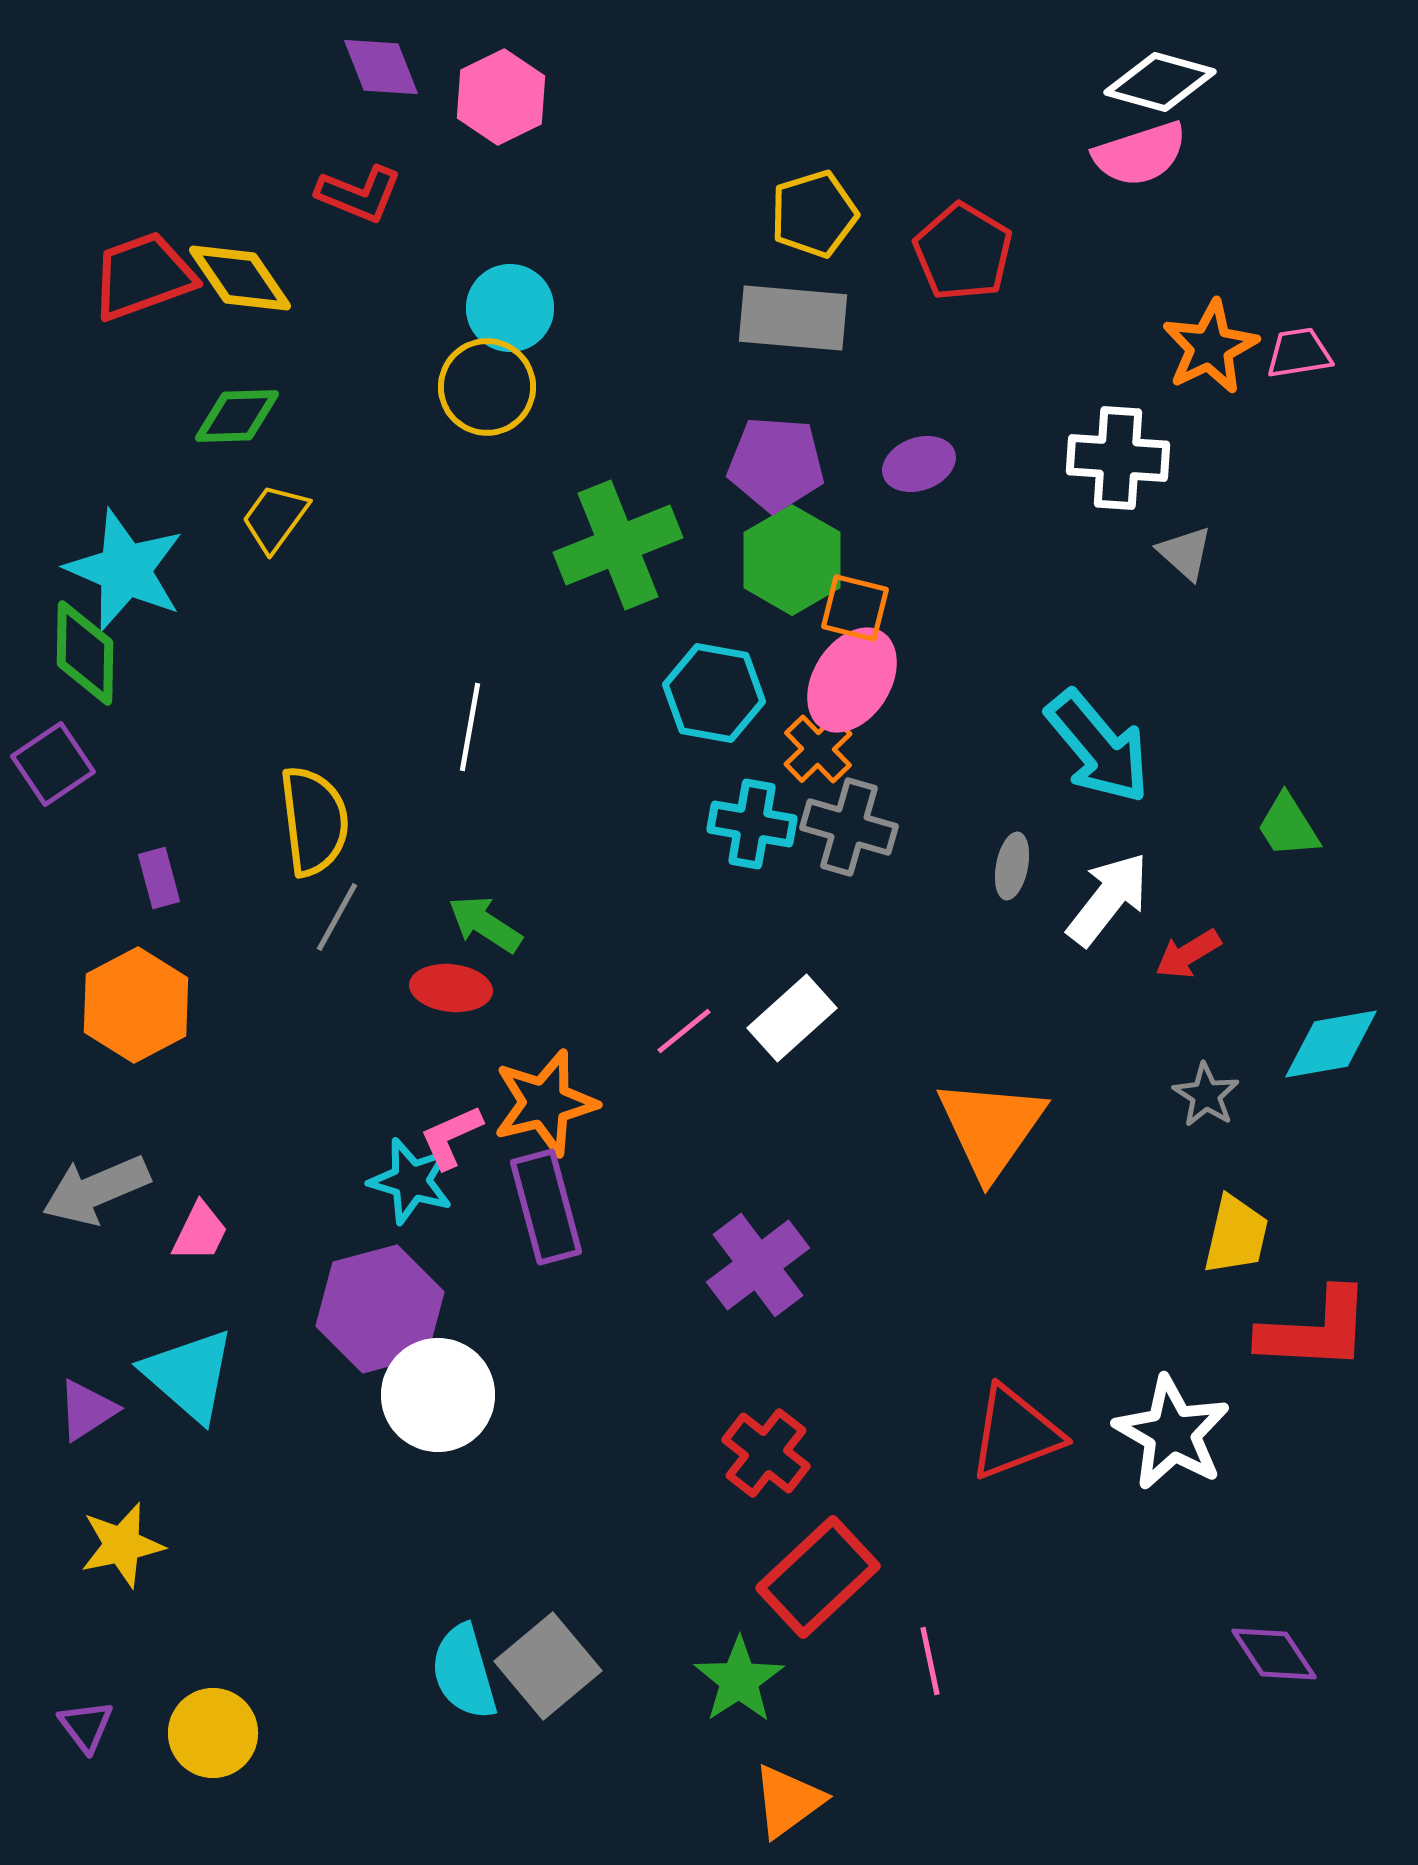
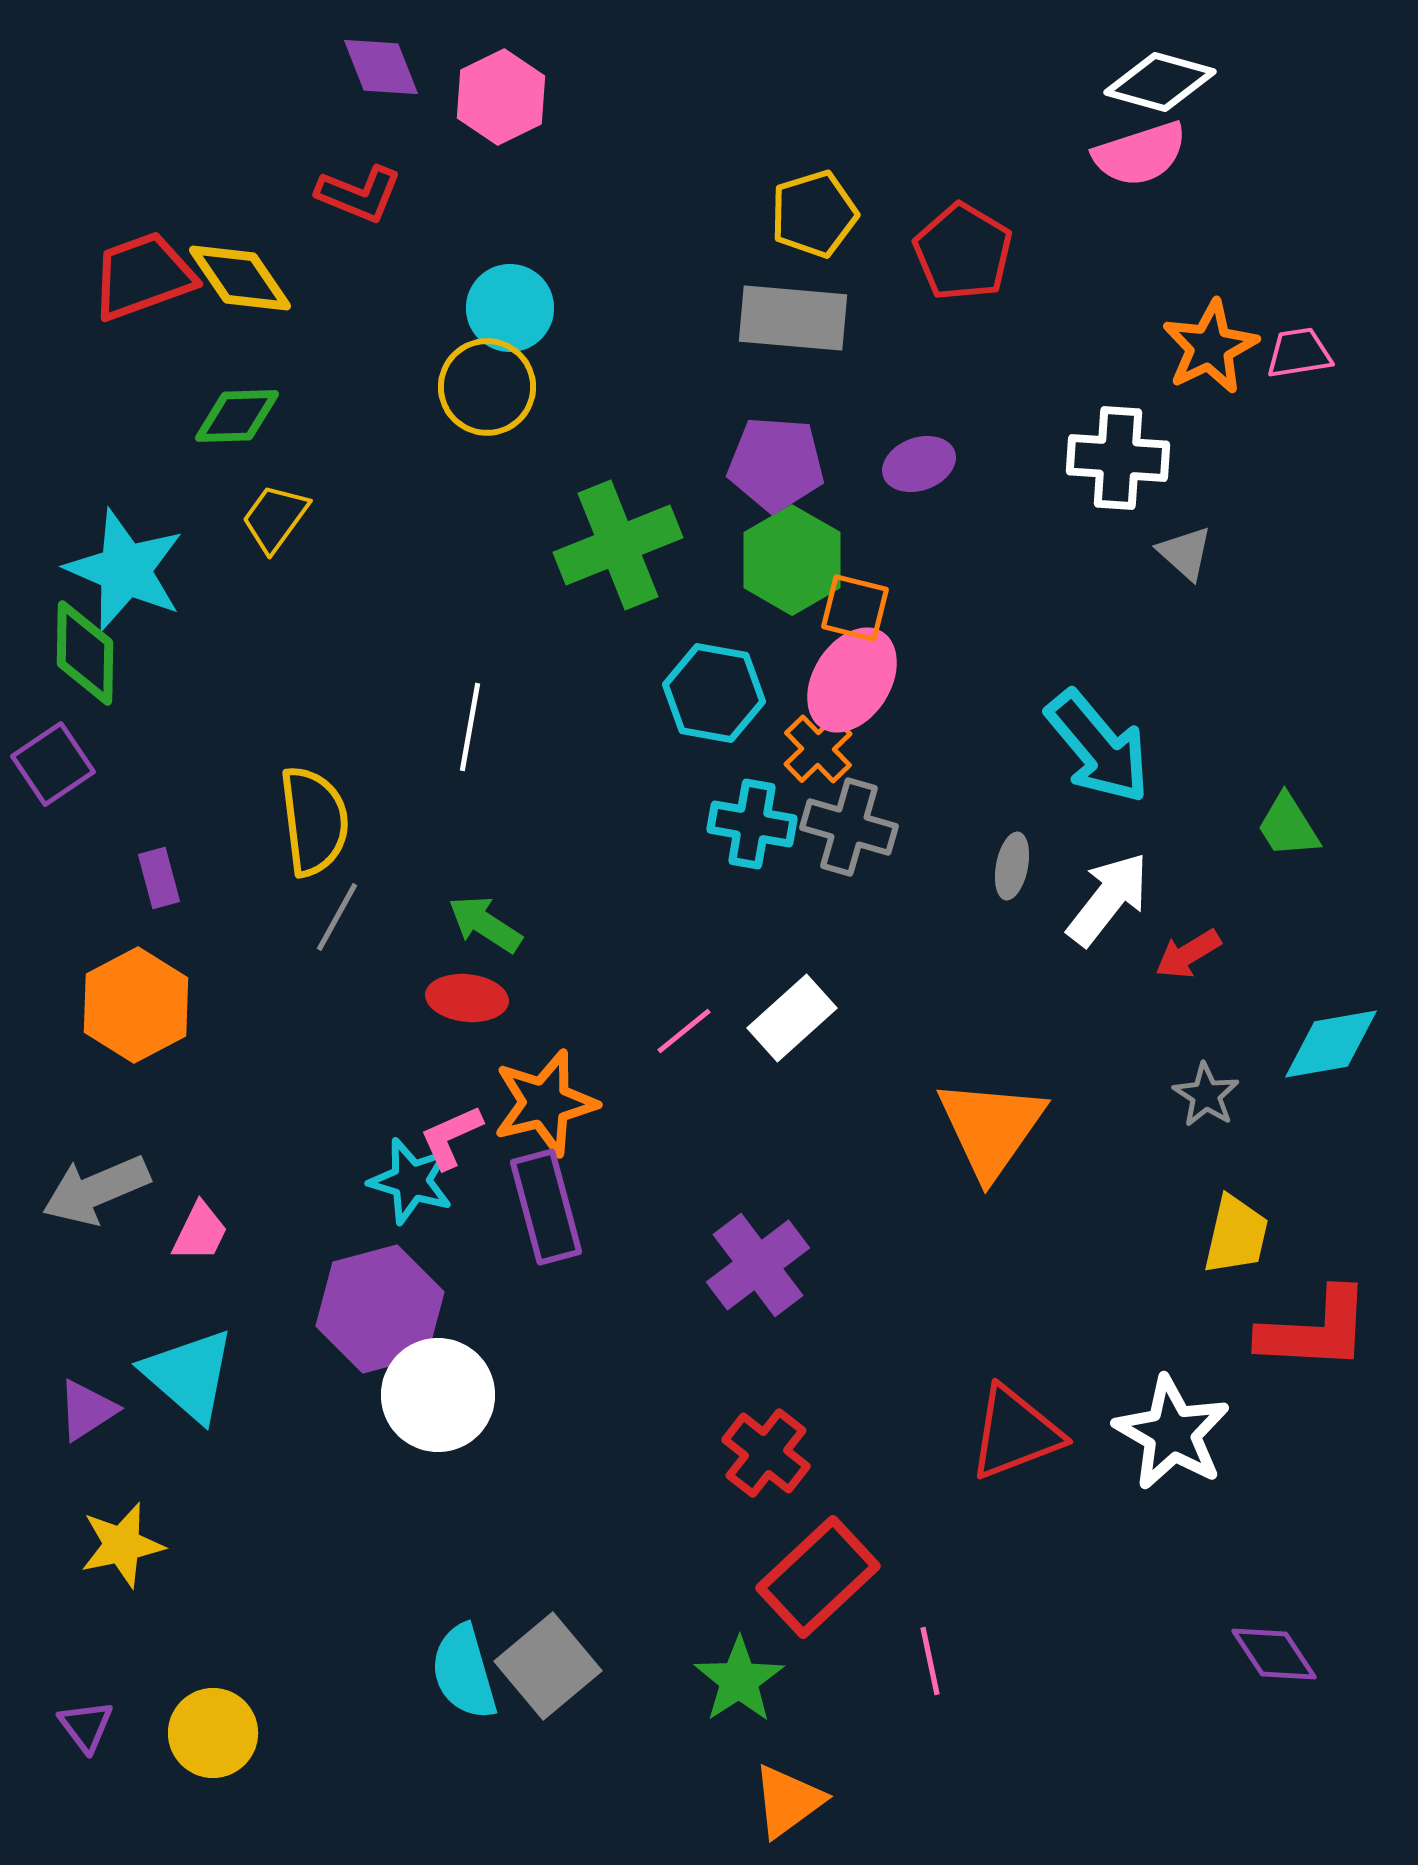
red ellipse at (451, 988): moved 16 px right, 10 px down
